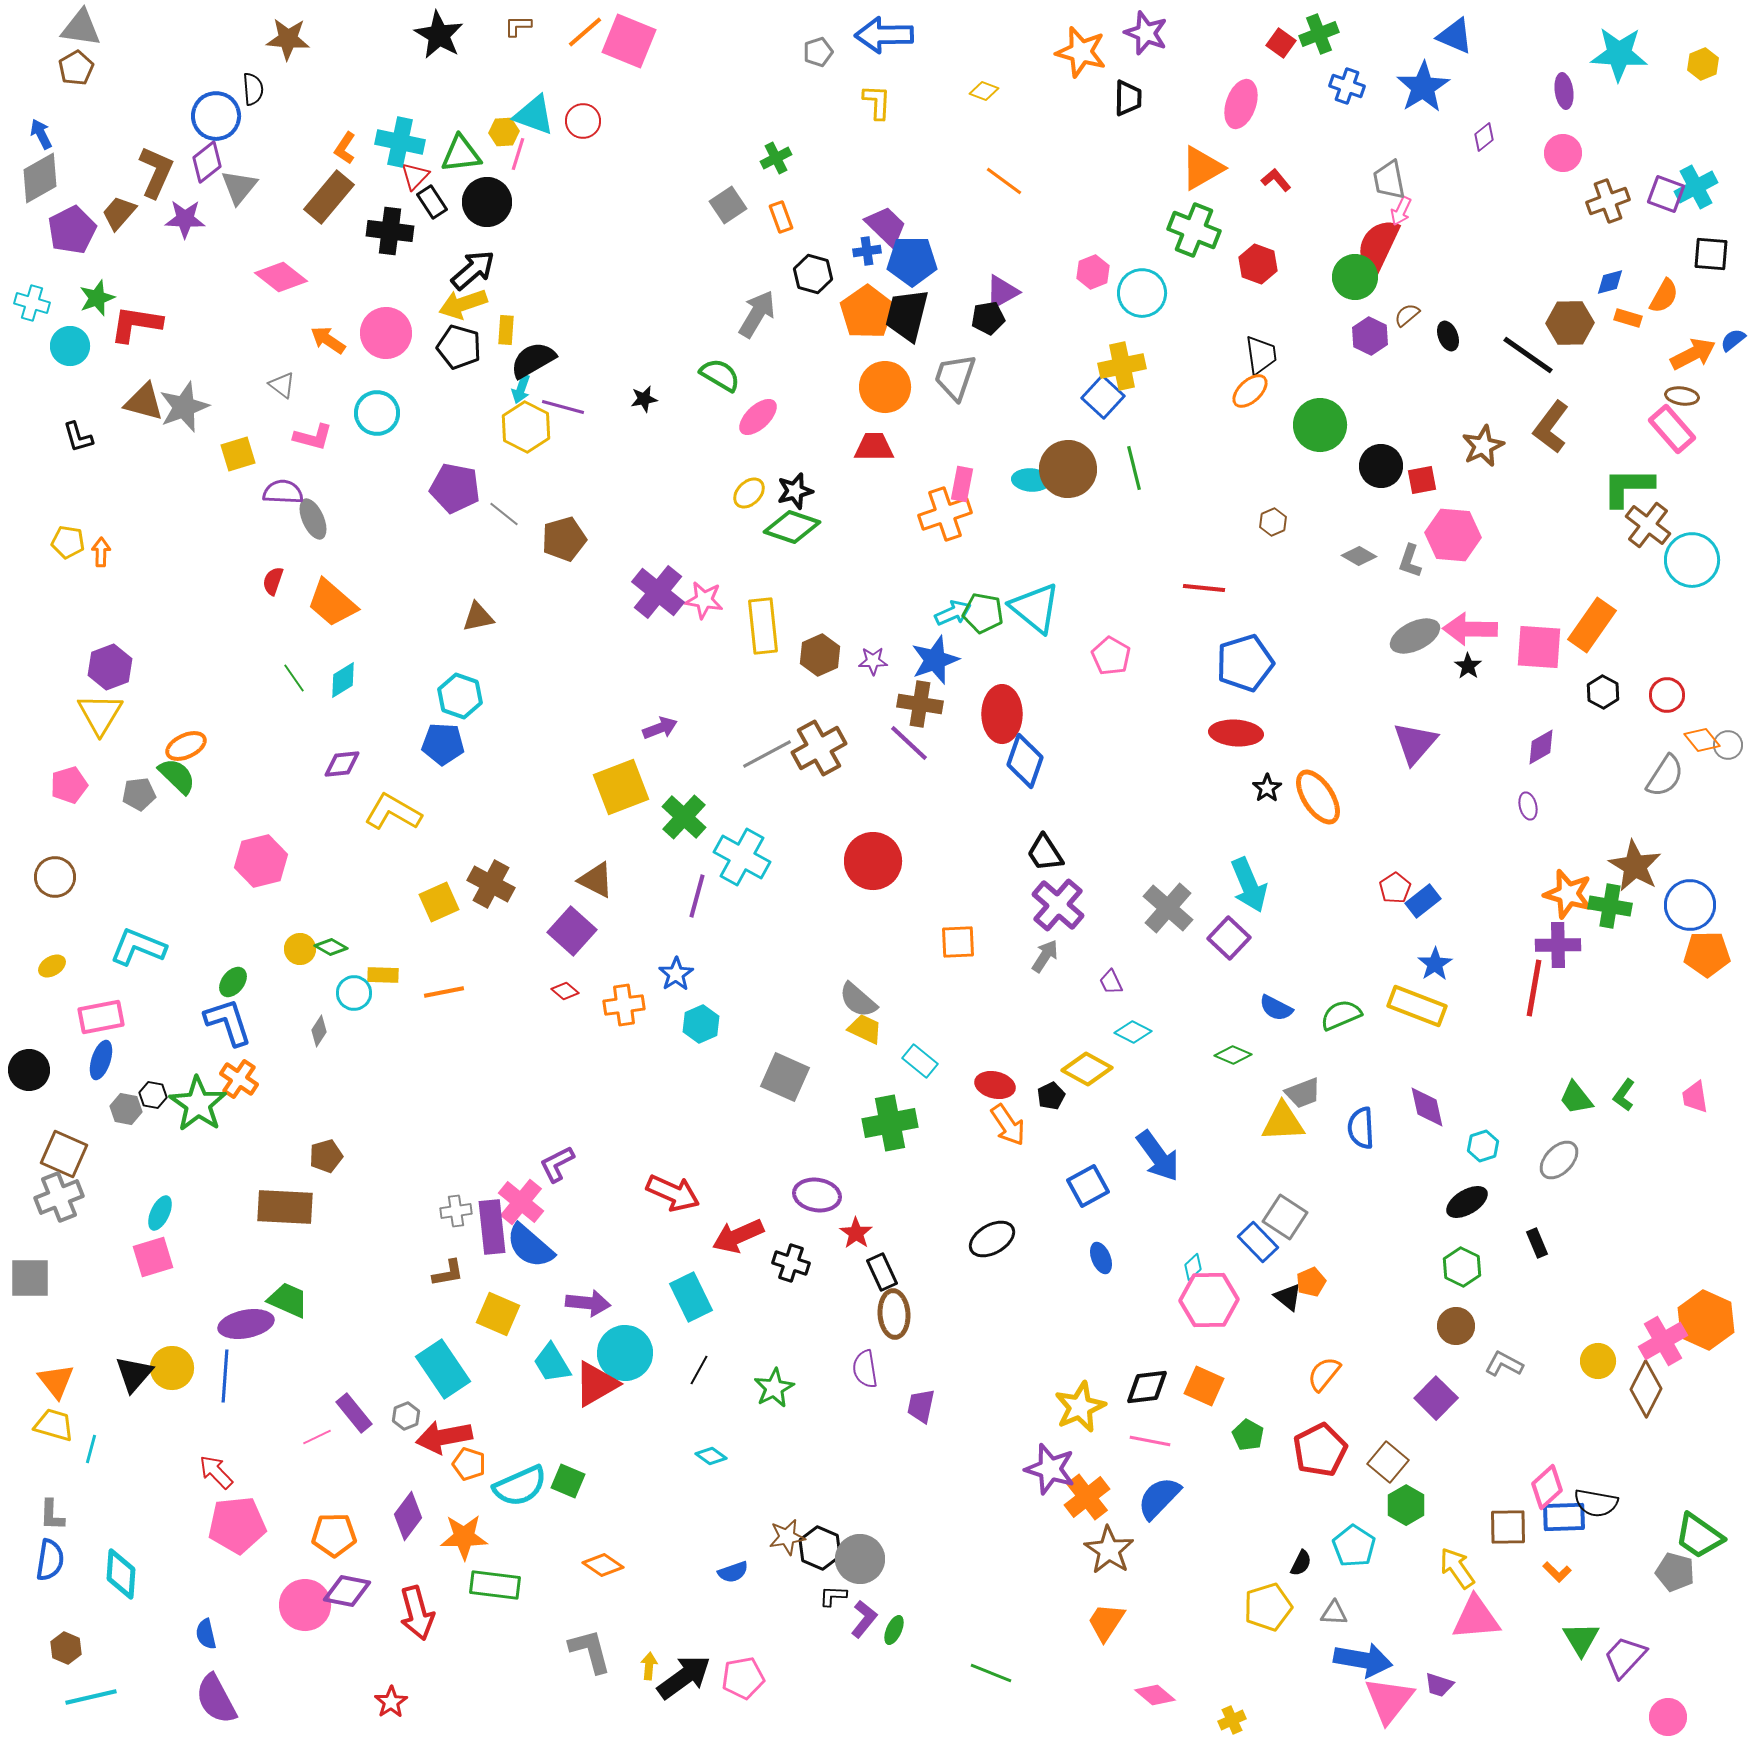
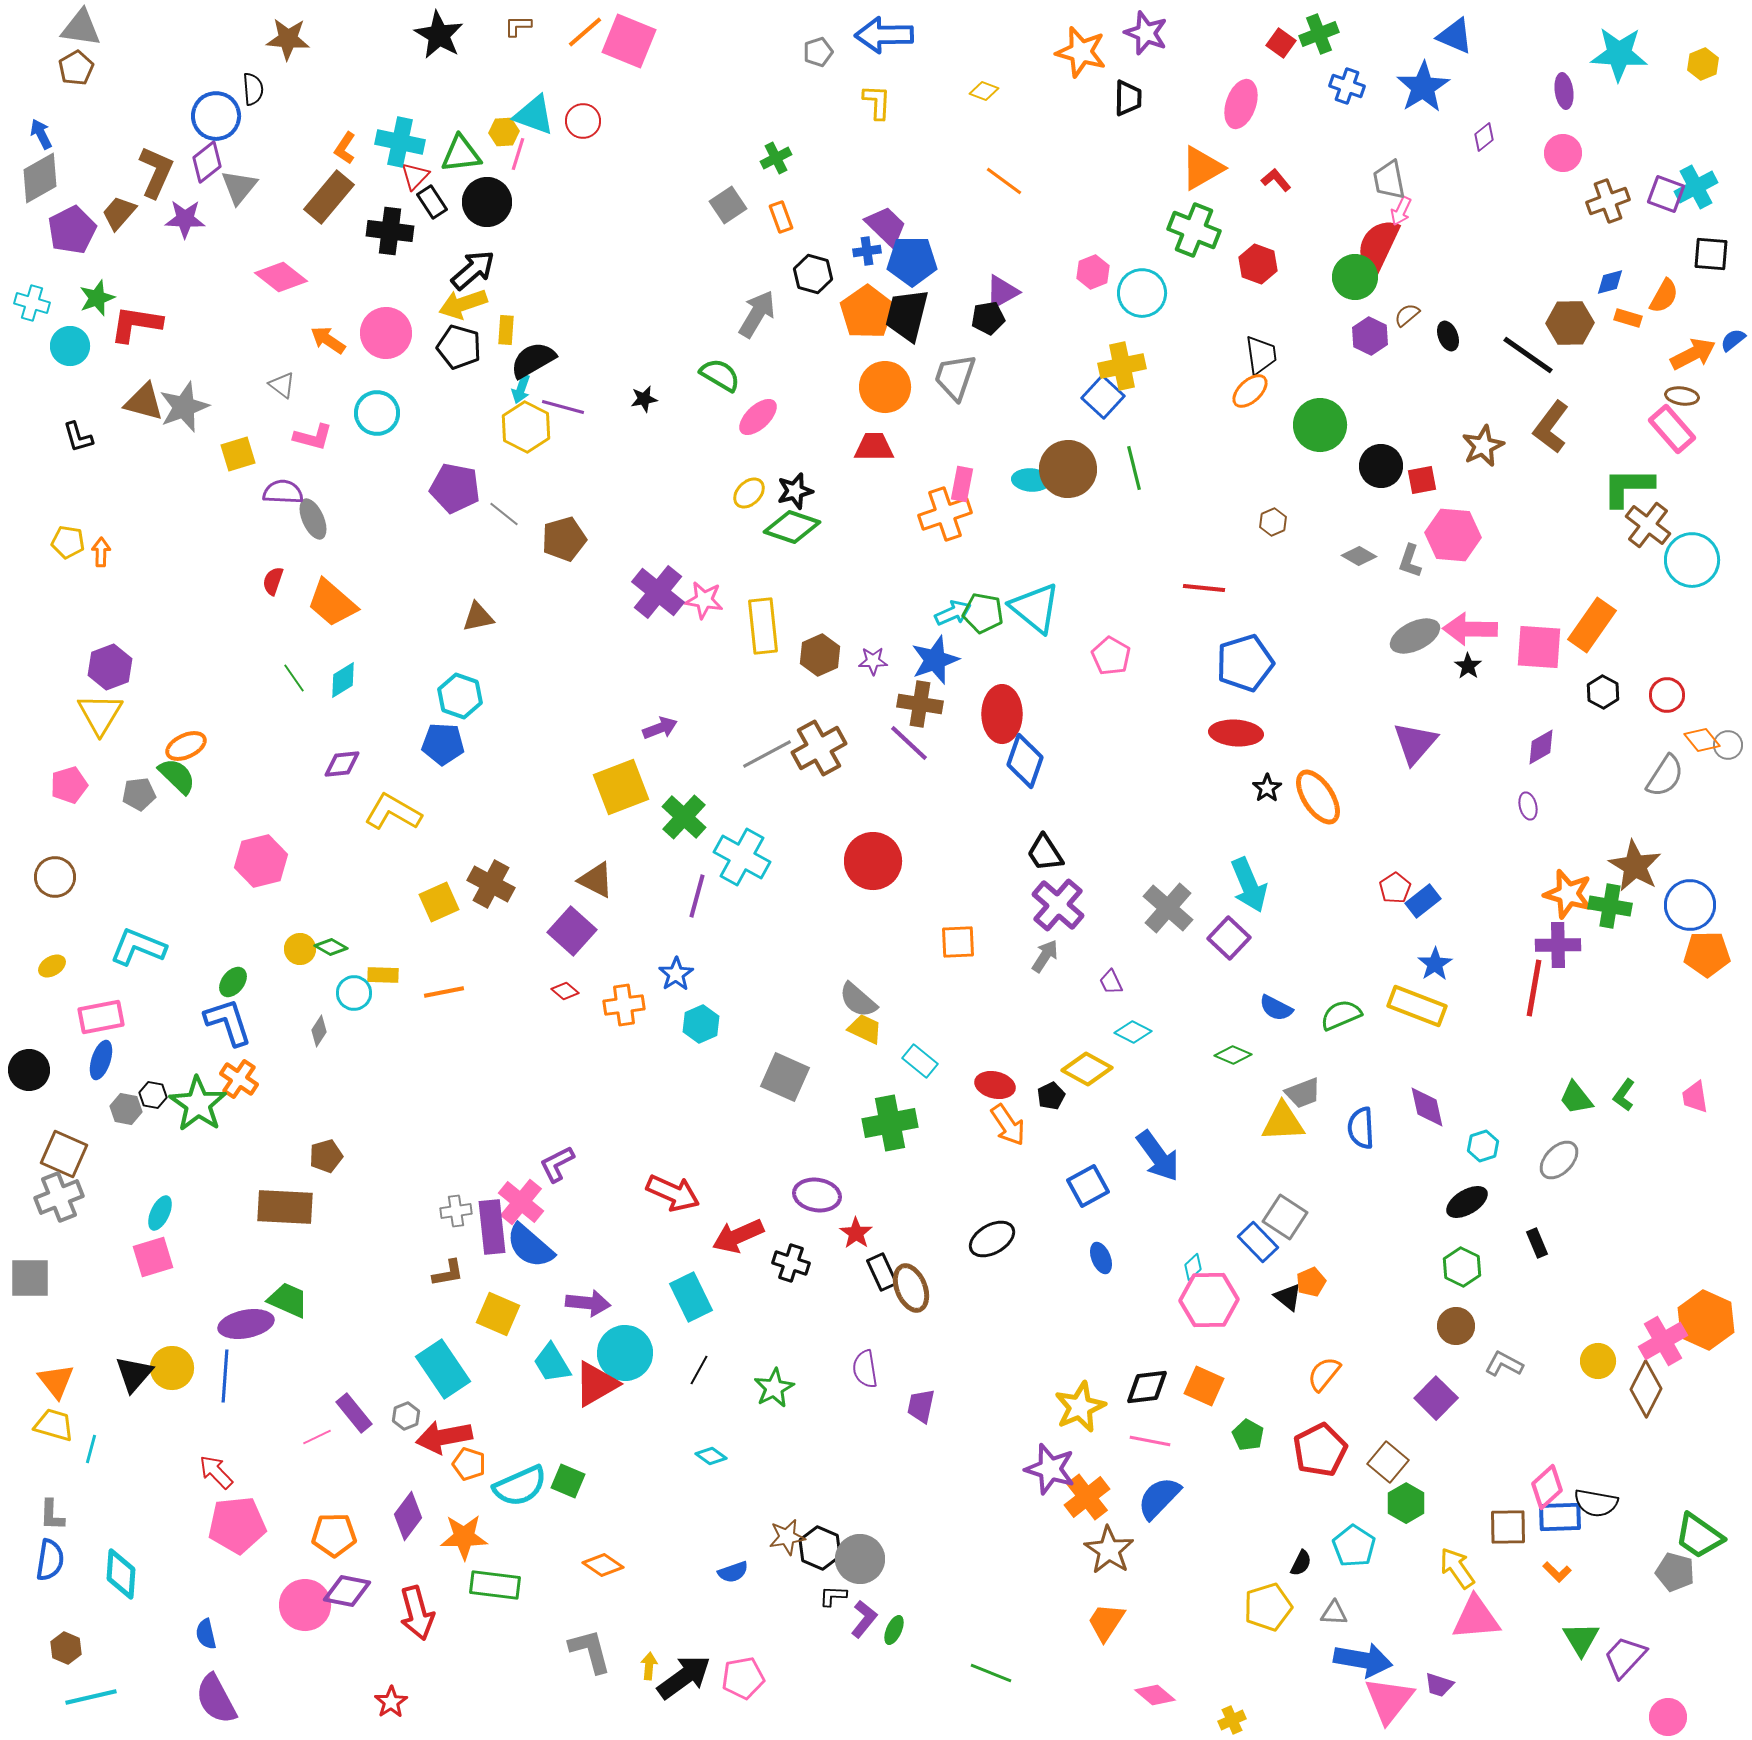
brown ellipse at (894, 1314): moved 17 px right, 26 px up; rotated 18 degrees counterclockwise
green hexagon at (1406, 1505): moved 2 px up
blue rectangle at (1564, 1517): moved 4 px left
